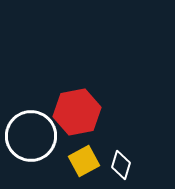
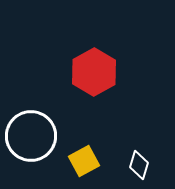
red hexagon: moved 17 px right, 40 px up; rotated 18 degrees counterclockwise
white diamond: moved 18 px right
